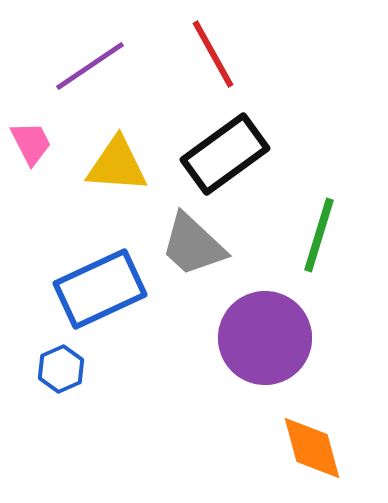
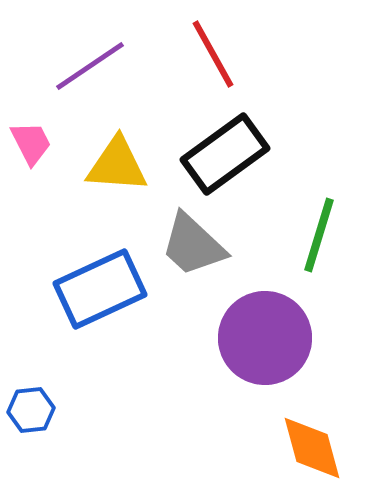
blue hexagon: moved 30 px left, 41 px down; rotated 18 degrees clockwise
